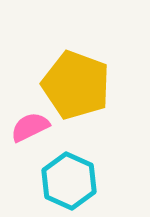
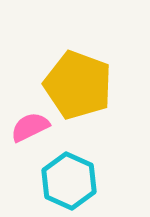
yellow pentagon: moved 2 px right
